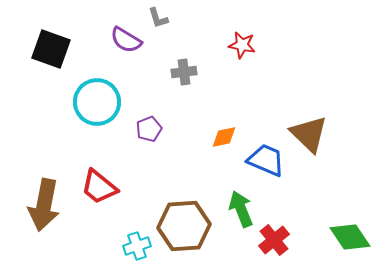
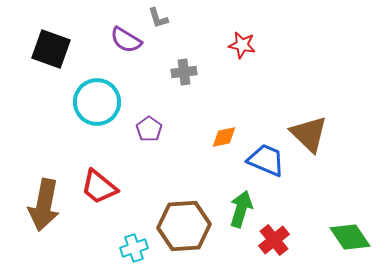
purple pentagon: rotated 15 degrees counterclockwise
green arrow: rotated 39 degrees clockwise
cyan cross: moved 3 px left, 2 px down
